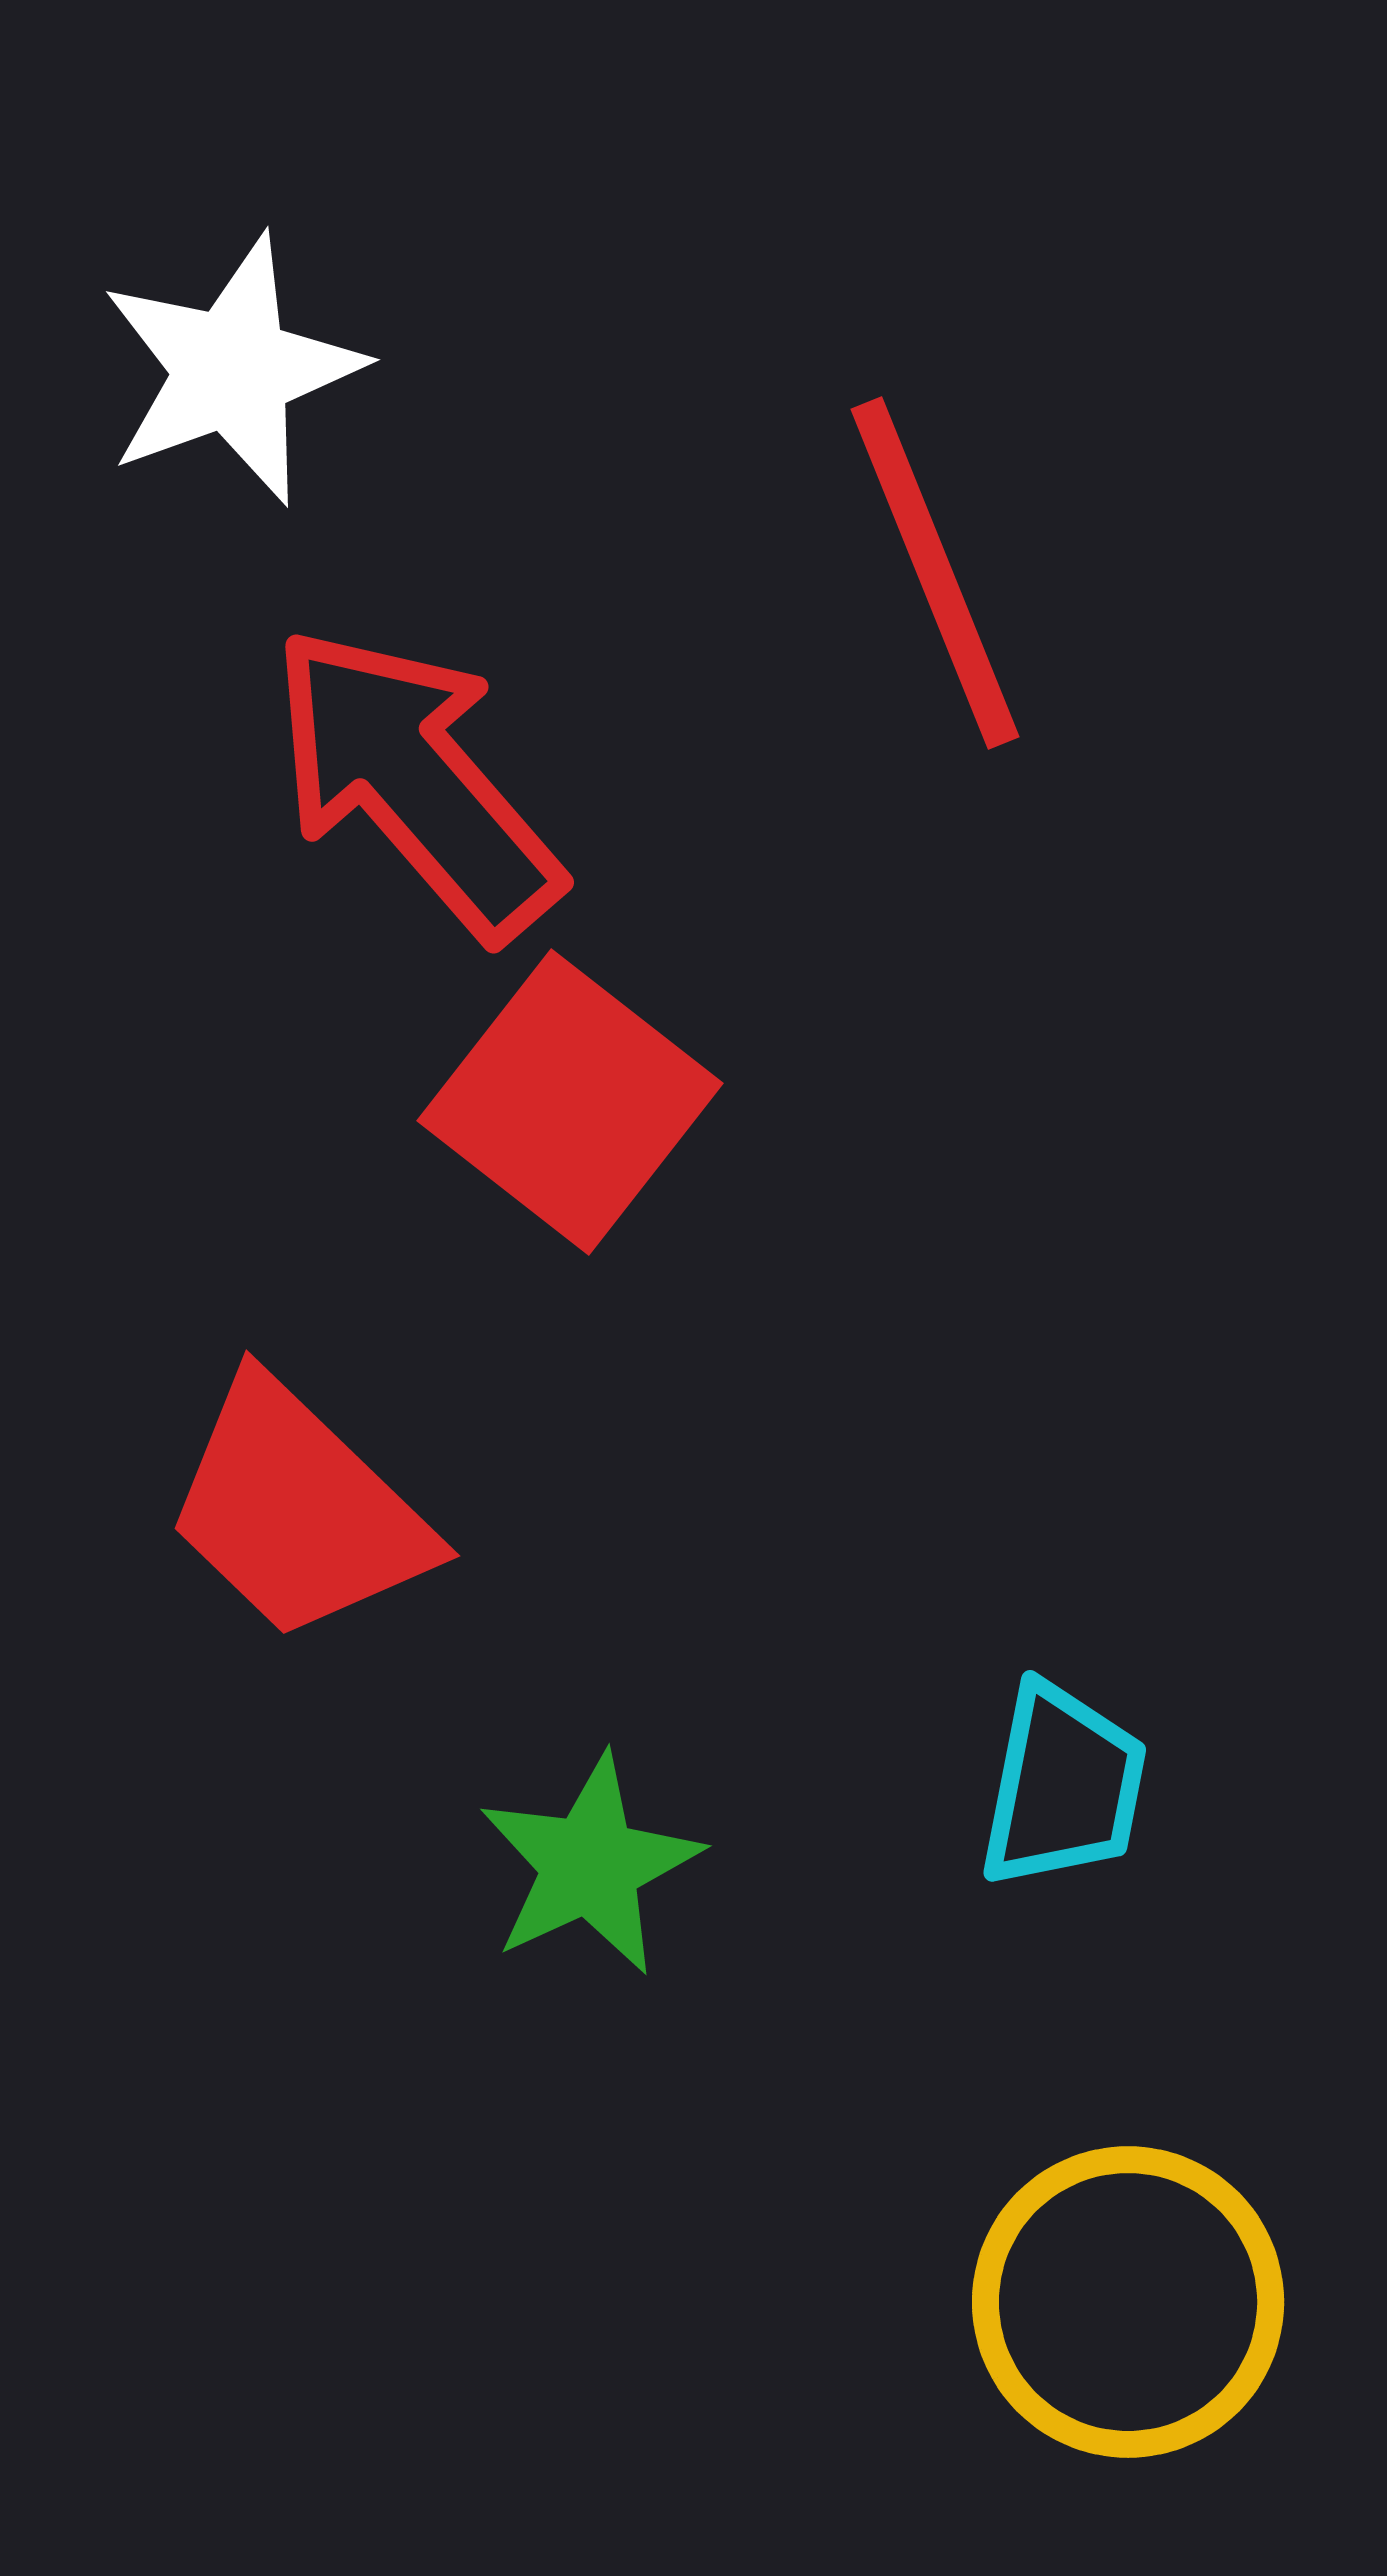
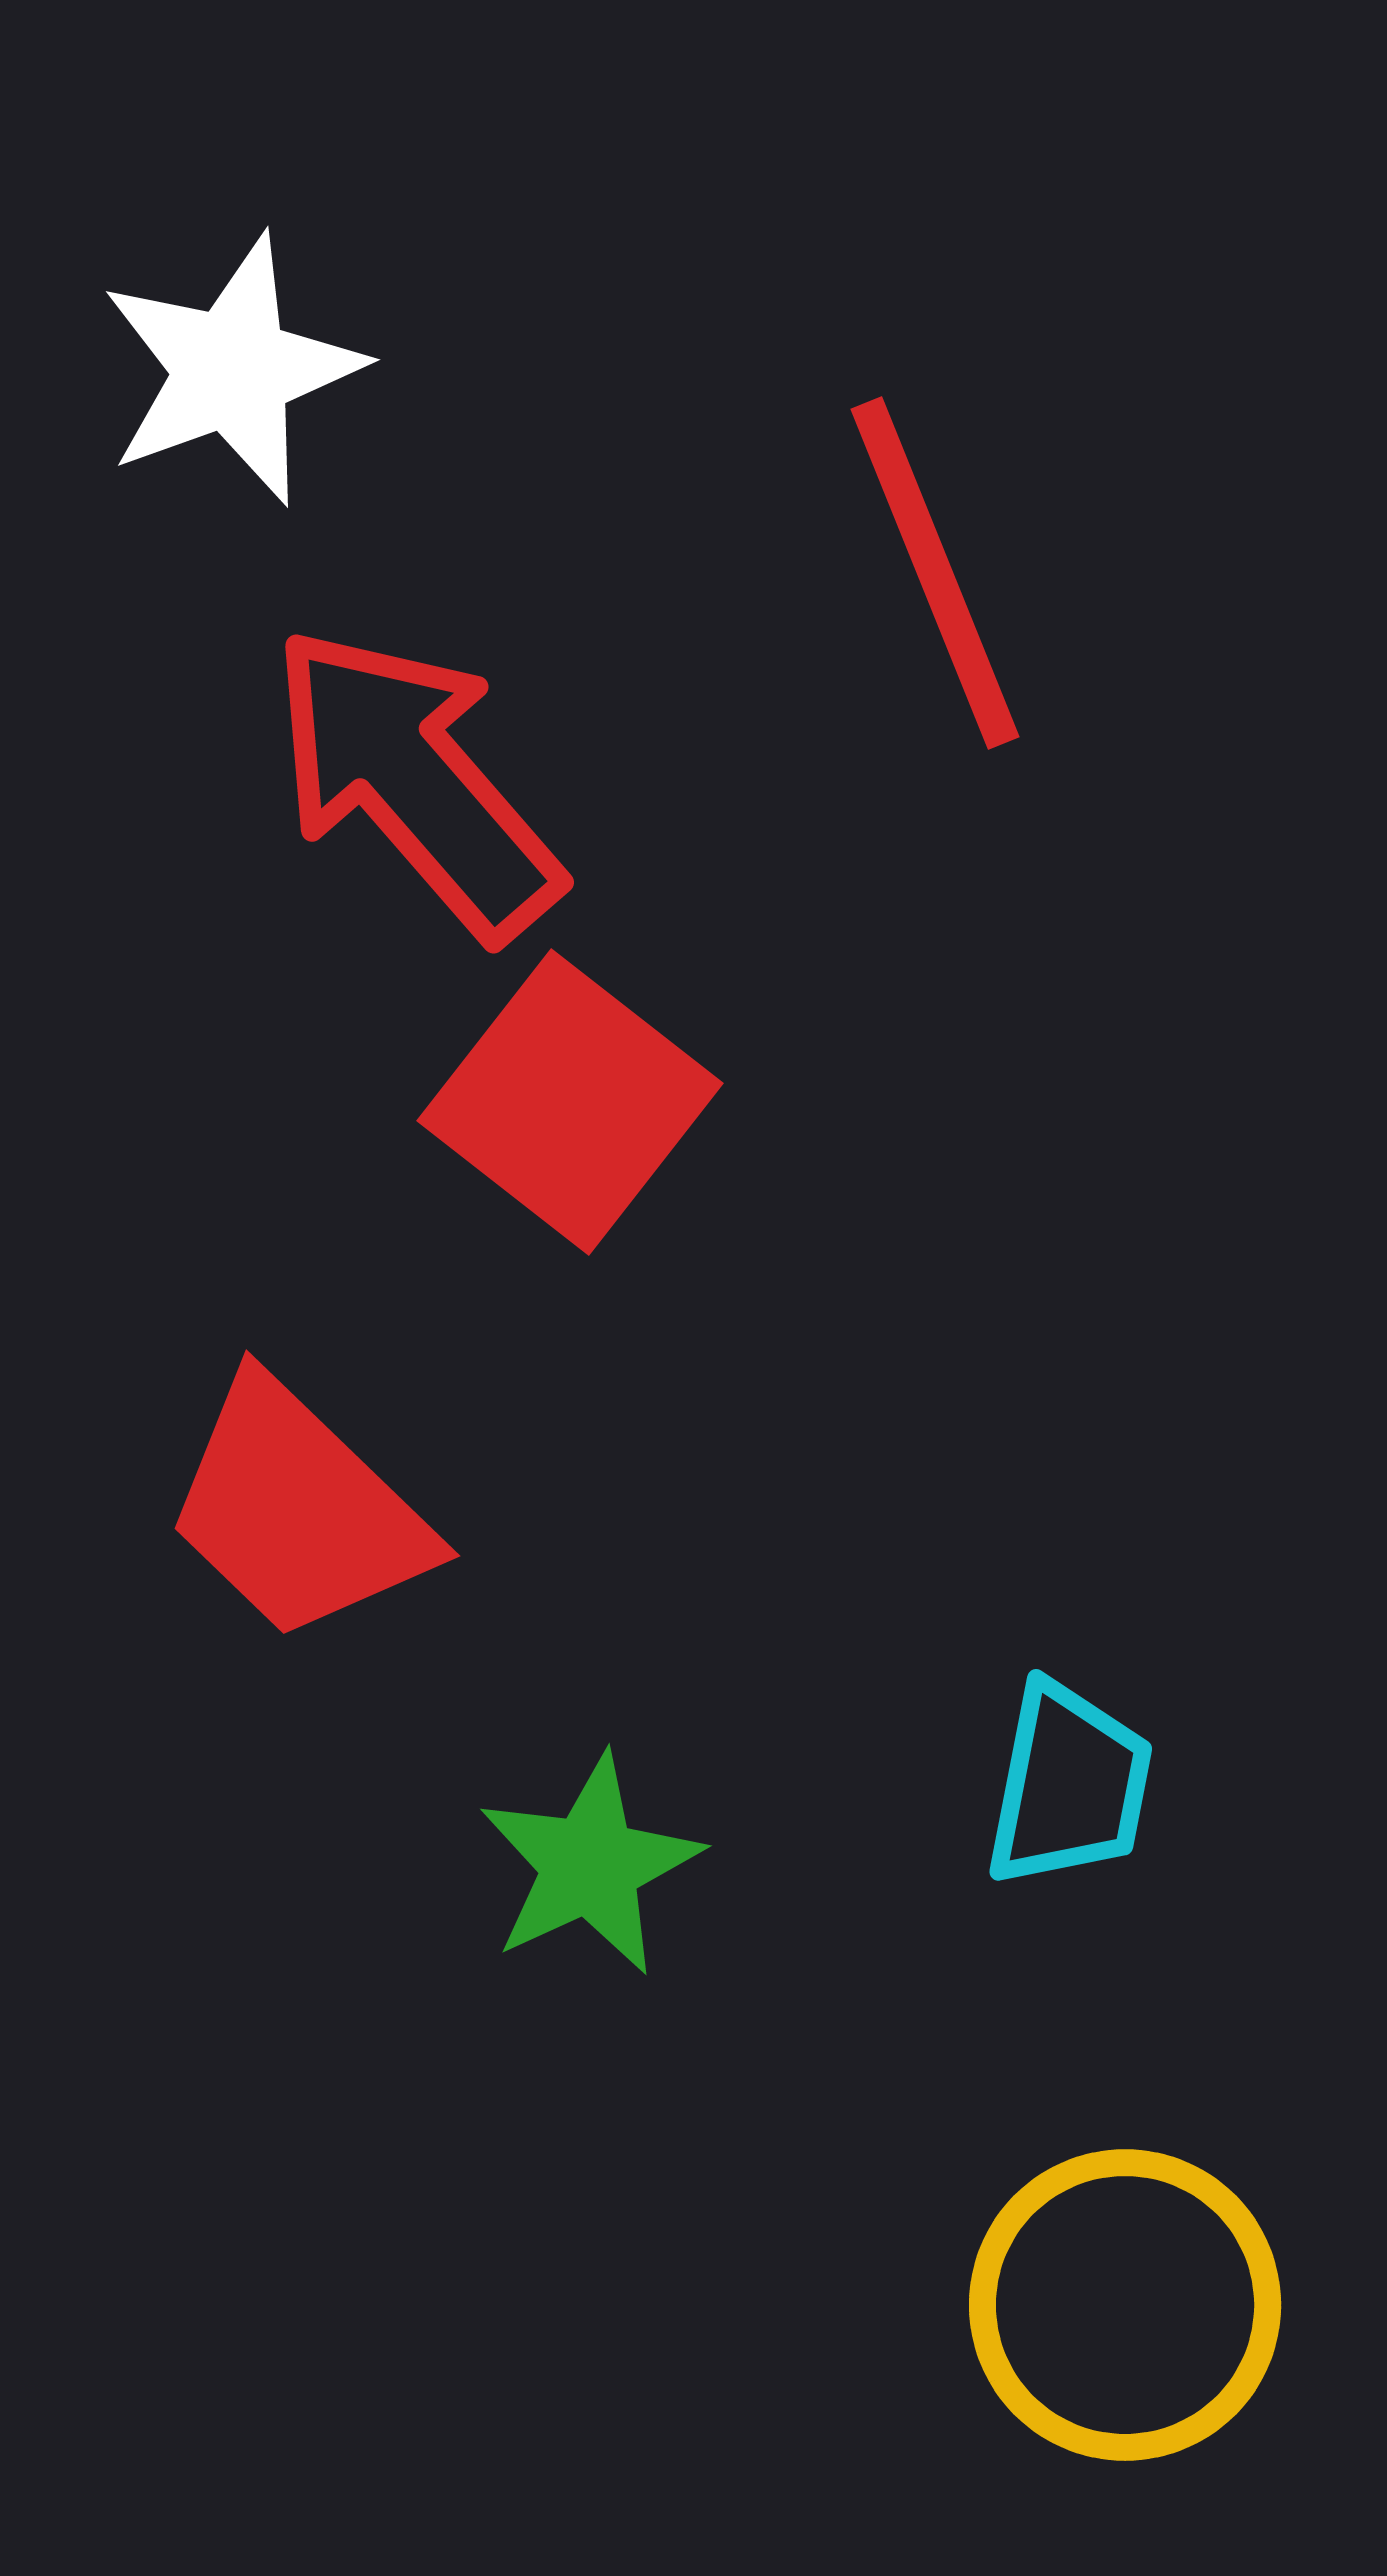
cyan trapezoid: moved 6 px right, 1 px up
yellow circle: moved 3 px left, 3 px down
